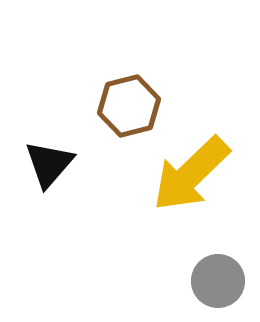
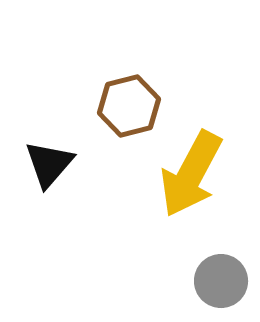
yellow arrow: rotated 18 degrees counterclockwise
gray circle: moved 3 px right
